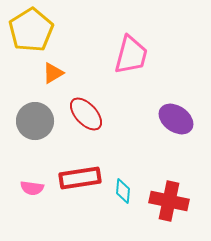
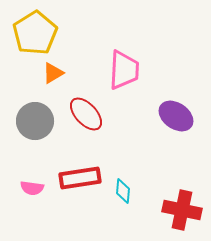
yellow pentagon: moved 4 px right, 3 px down
pink trapezoid: moved 7 px left, 15 px down; rotated 12 degrees counterclockwise
purple ellipse: moved 3 px up
red cross: moved 13 px right, 9 px down
